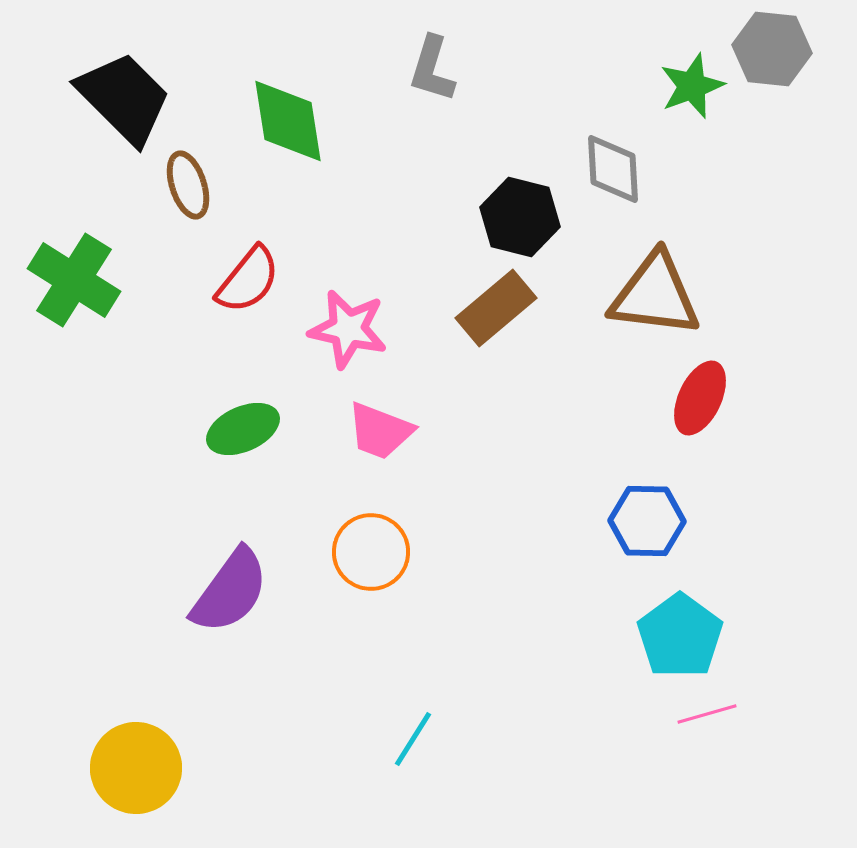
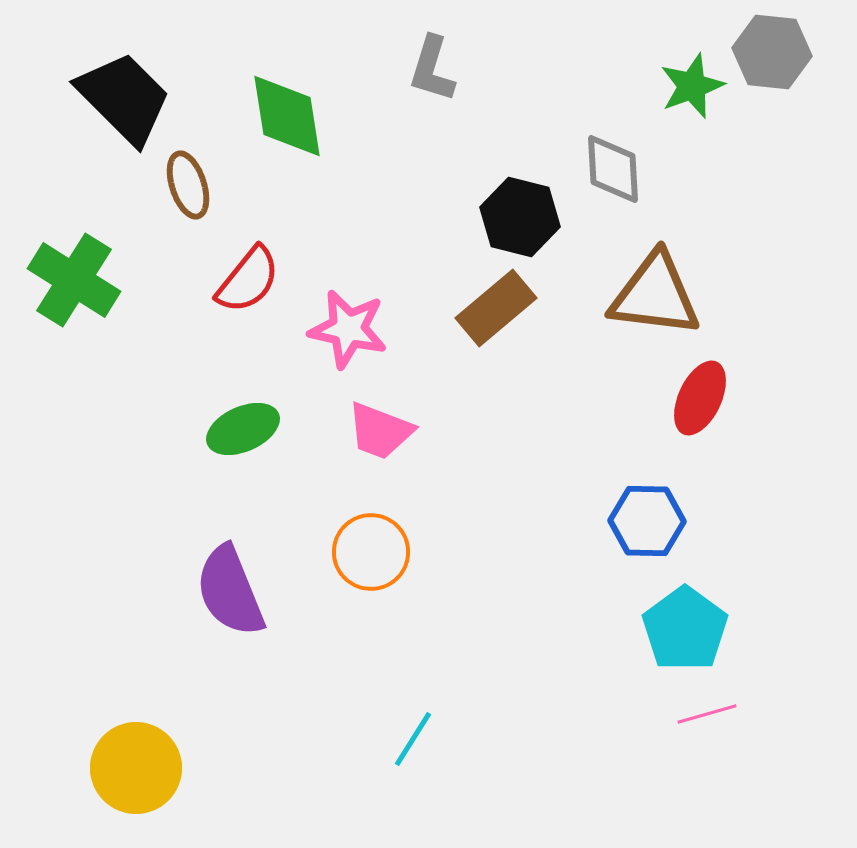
gray hexagon: moved 3 px down
green diamond: moved 1 px left, 5 px up
purple semicircle: rotated 122 degrees clockwise
cyan pentagon: moved 5 px right, 7 px up
